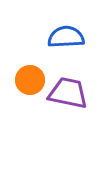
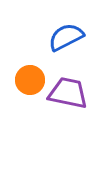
blue semicircle: rotated 24 degrees counterclockwise
